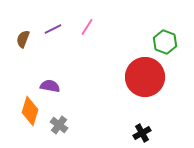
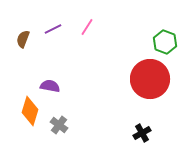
red circle: moved 5 px right, 2 px down
